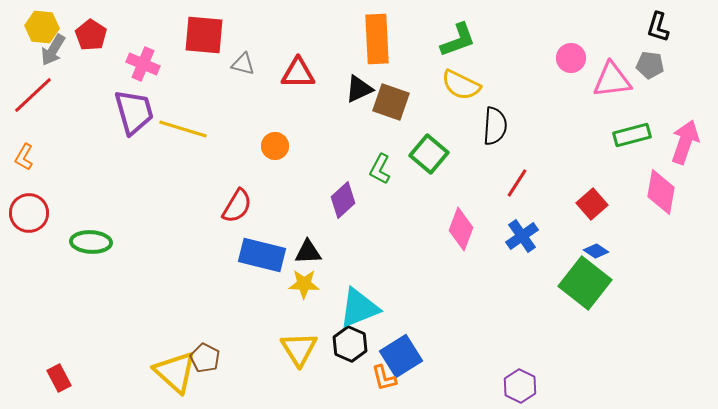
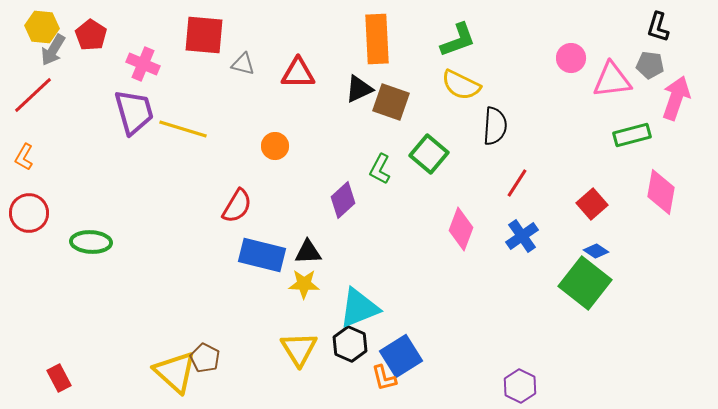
pink arrow at (685, 142): moved 9 px left, 44 px up
